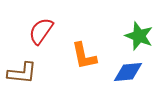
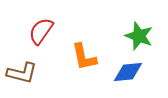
orange L-shape: moved 1 px down
brown L-shape: rotated 8 degrees clockwise
